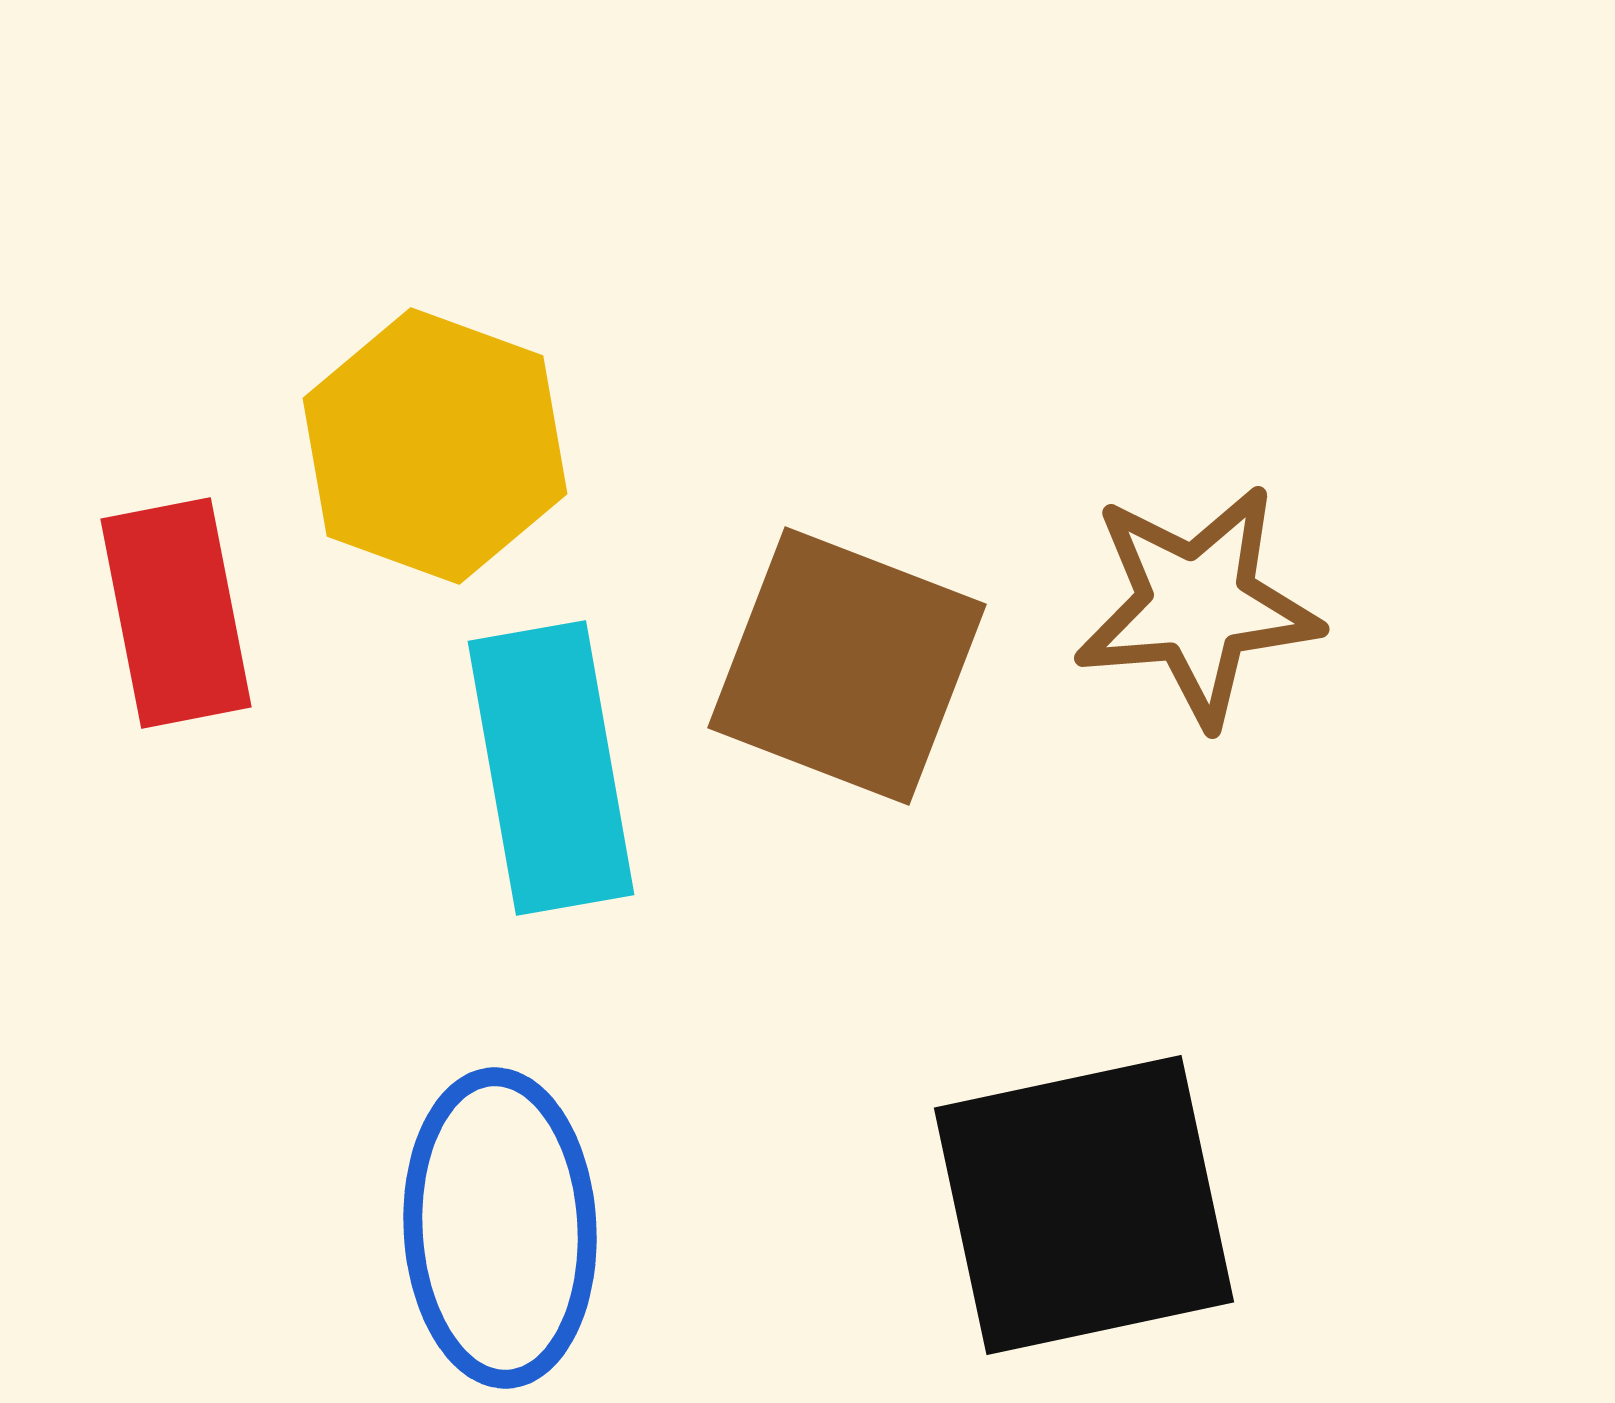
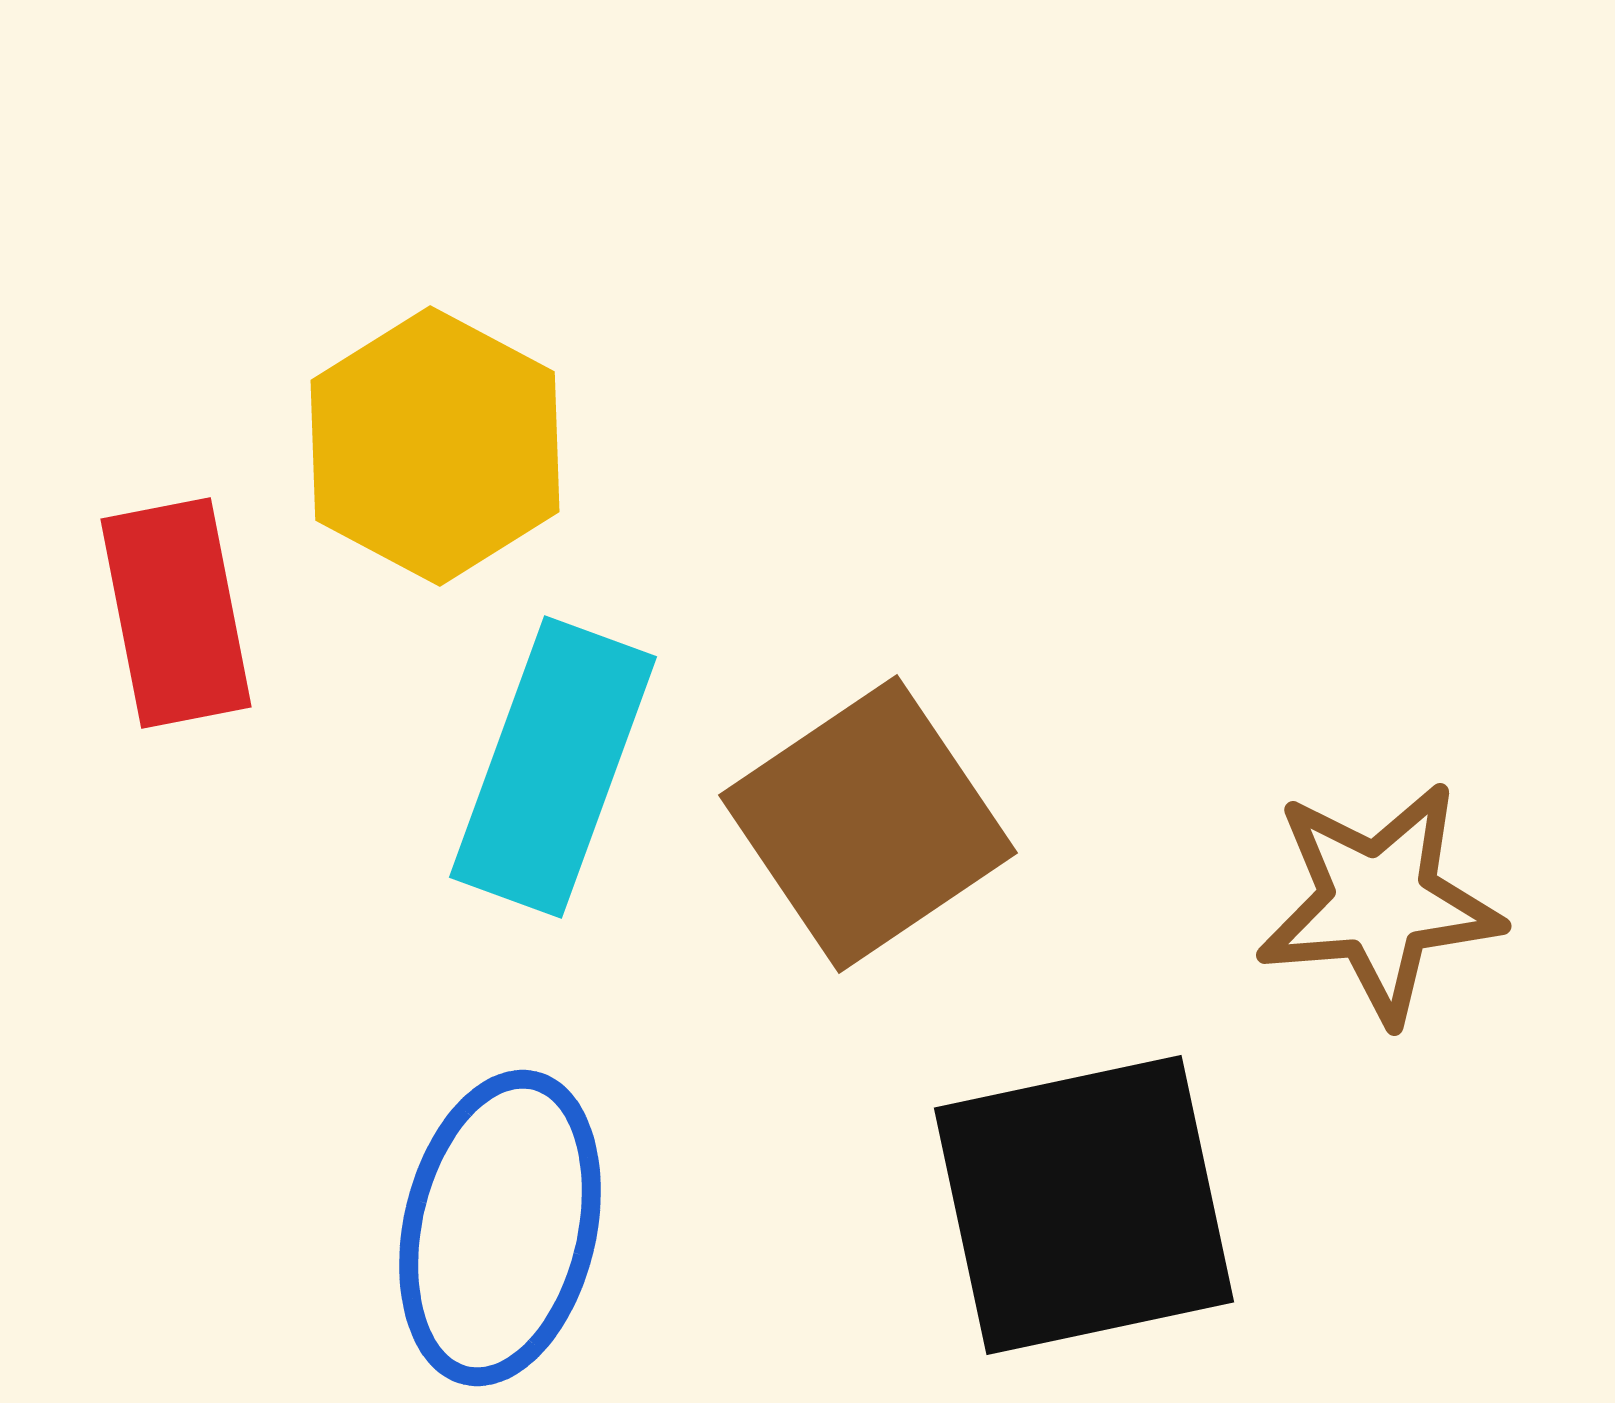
yellow hexagon: rotated 8 degrees clockwise
brown star: moved 182 px right, 297 px down
brown square: moved 21 px right, 158 px down; rotated 35 degrees clockwise
cyan rectangle: moved 2 px right, 1 px up; rotated 30 degrees clockwise
blue ellipse: rotated 16 degrees clockwise
